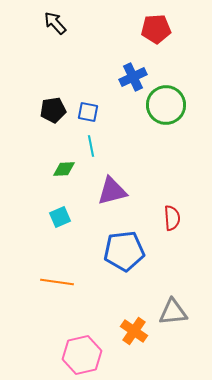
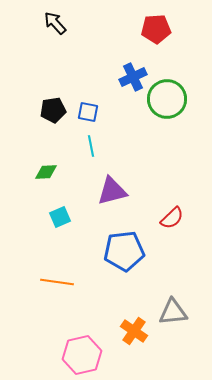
green circle: moved 1 px right, 6 px up
green diamond: moved 18 px left, 3 px down
red semicircle: rotated 50 degrees clockwise
